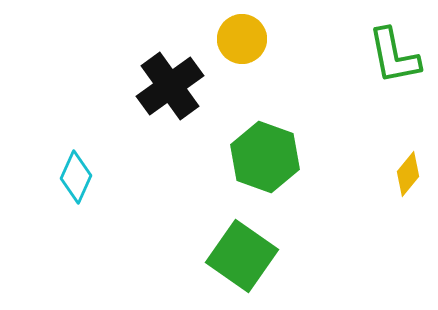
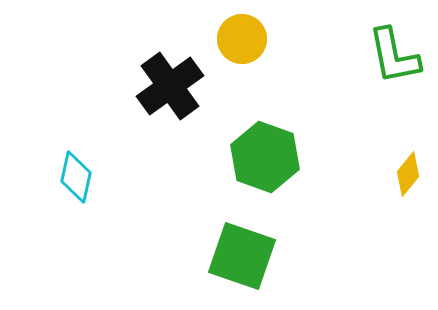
cyan diamond: rotated 12 degrees counterclockwise
green square: rotated 16 degrees counterclockwise
